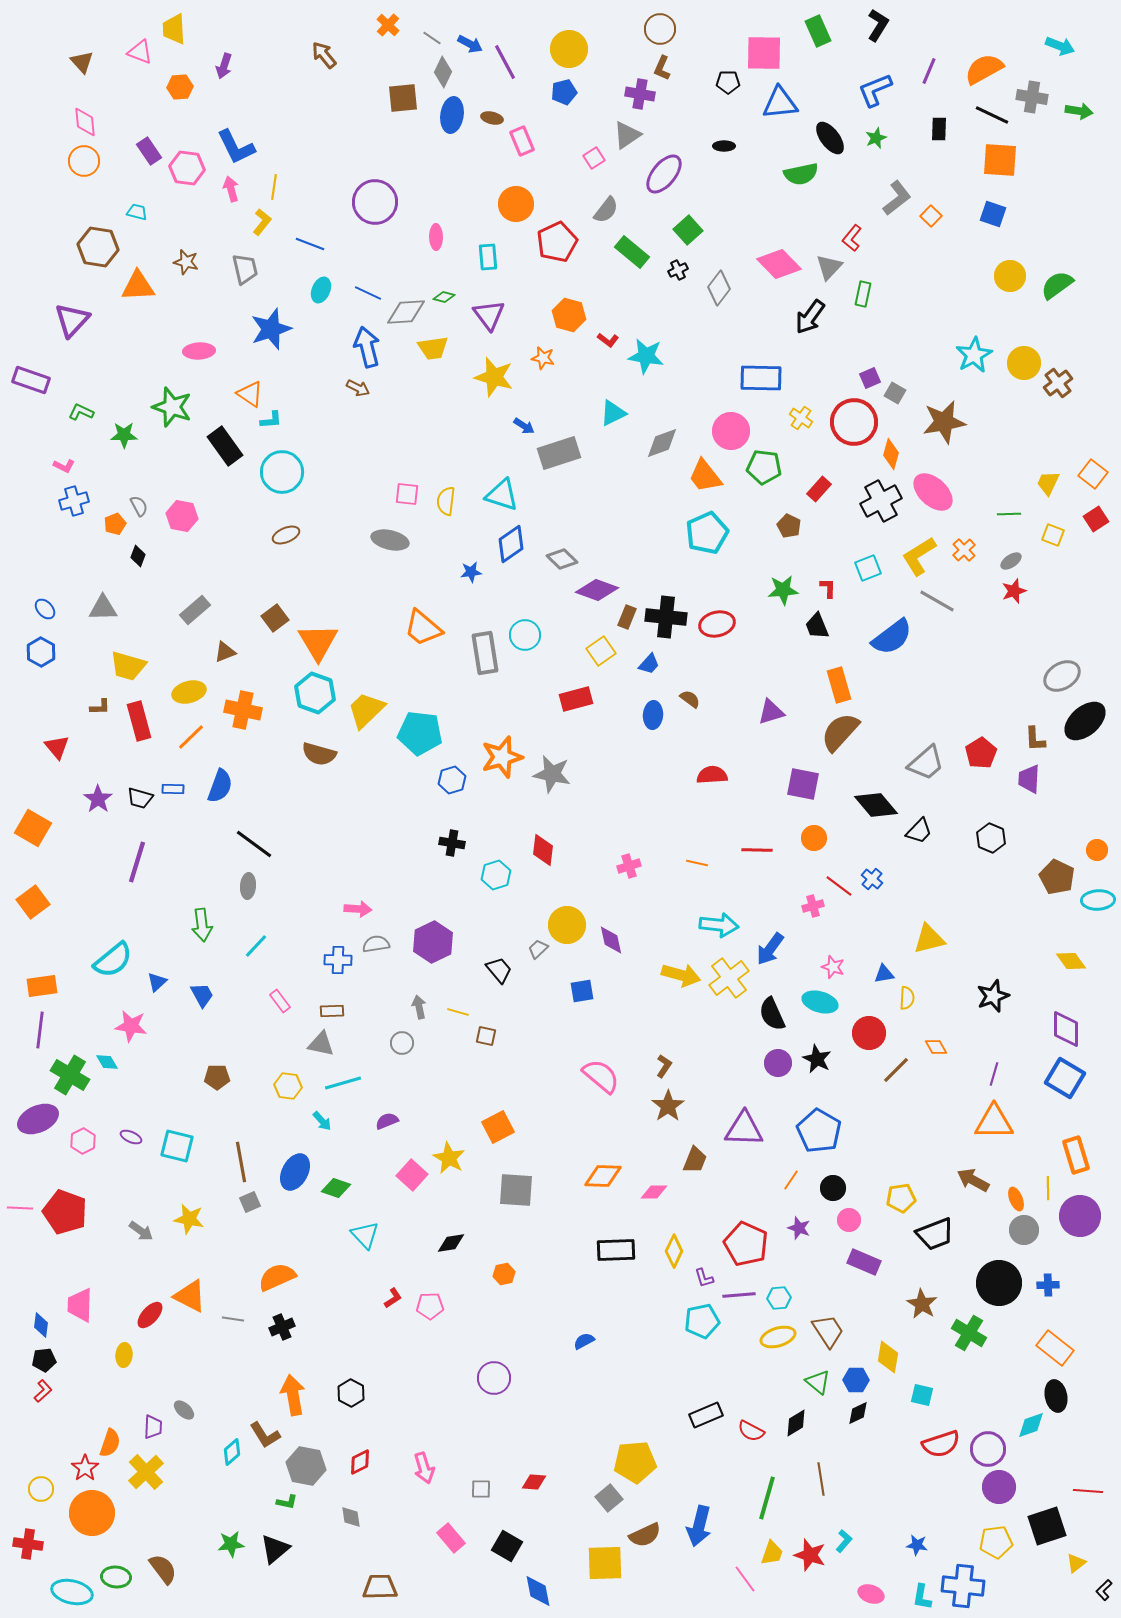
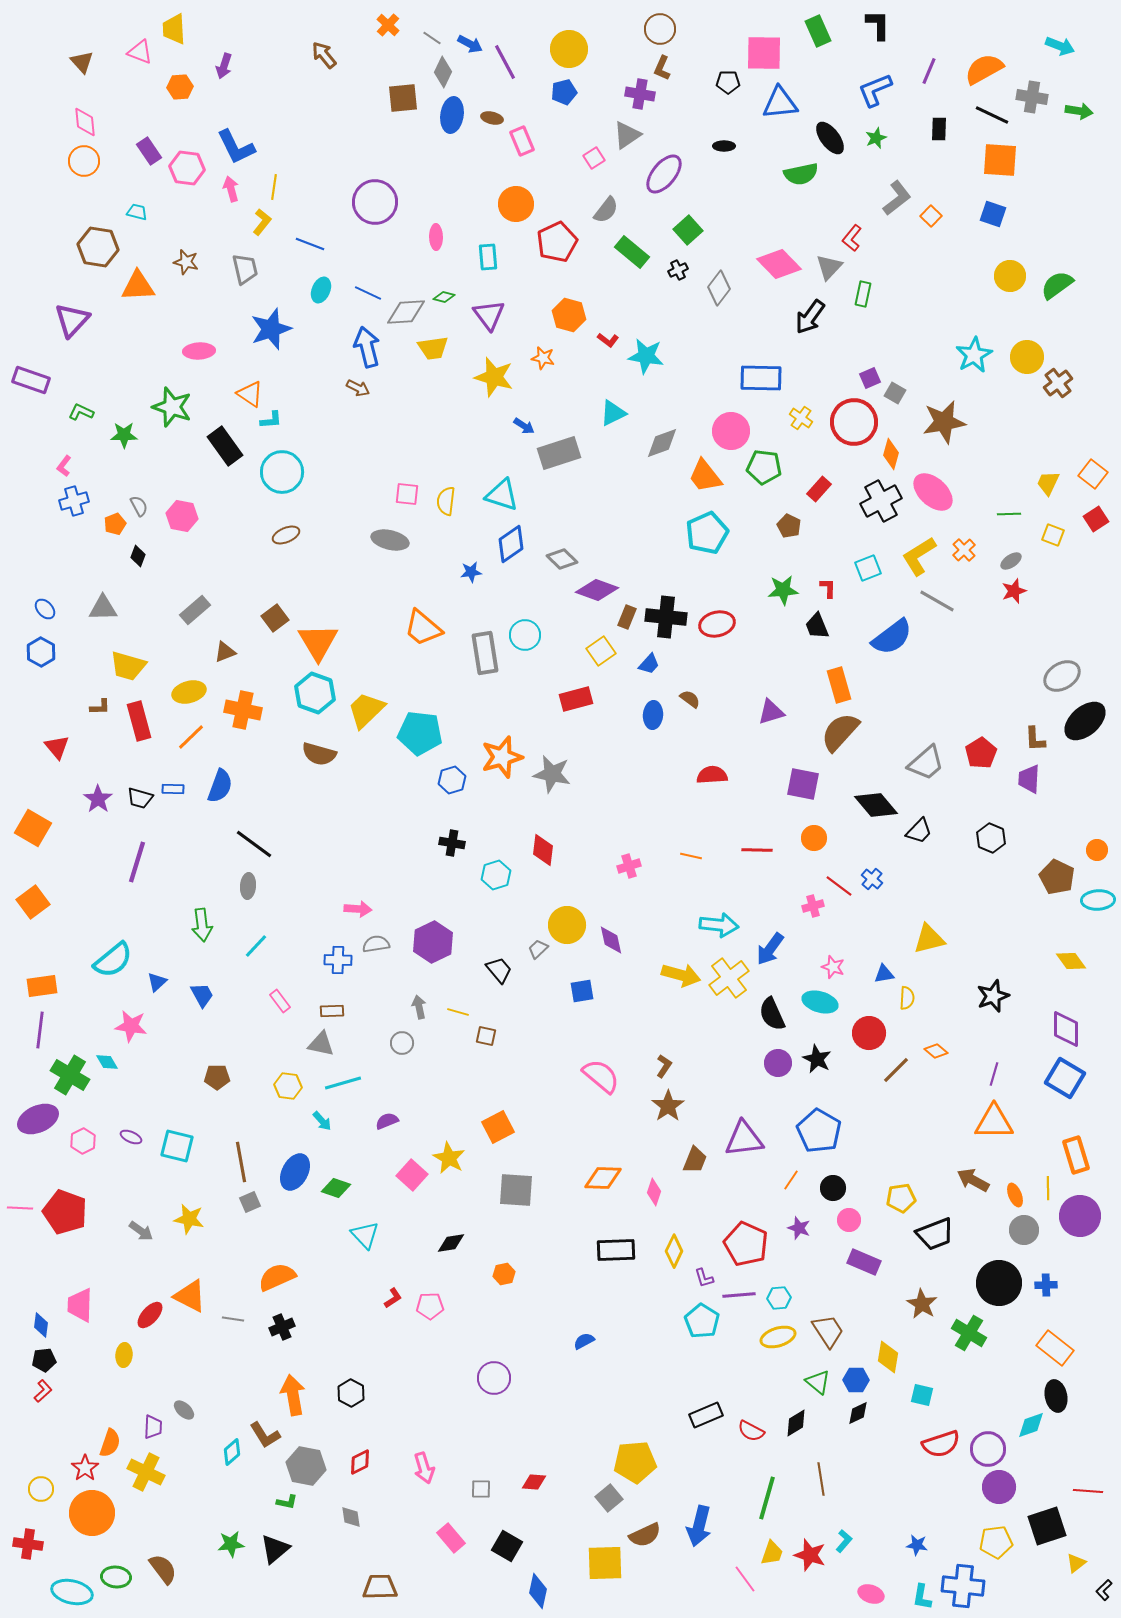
black L-shape at (878, 25): rotated 32 degrees counterclockwise
yellow circle at (1024, 363): moved 3 px right, 6 px up
pink L-shape at (64, 466): rotated 100 degrees clockwise
orange line at (697, 863): moved 6 px left, 7 px up
orange diamond at (936, 1047): moved 4 px down; rotated 20 degrees counterclockwise
purple triangle at (744, 1129): moved 10 px down; rotated 9 degrees counterclockwise
orange diamond at (603, 1176): moved 2 px down
pink diamond at (654, 1192): rotated 72 degrees counterclockwise
orange ellipse at (1016, 1199): moved 1 px left, 4 px up
blue cross at (1048, 1285): moved 2 px left
cyan pentagon at (702, 1321): rotated 28 degrees counterclockwise
yellow cross at (146, 1472): rotated 21 degrees counterclockwise
blue diamond at (538, 1591): rotated 24 degrees clockwise
